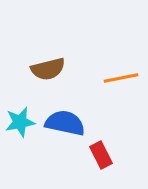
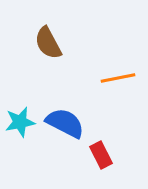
brown semicircle: moved 26 px up; rotated 76 degrees clockwise
orange line: moved 3 px left
blue semicircle: rotated 15 degrees clockwise
